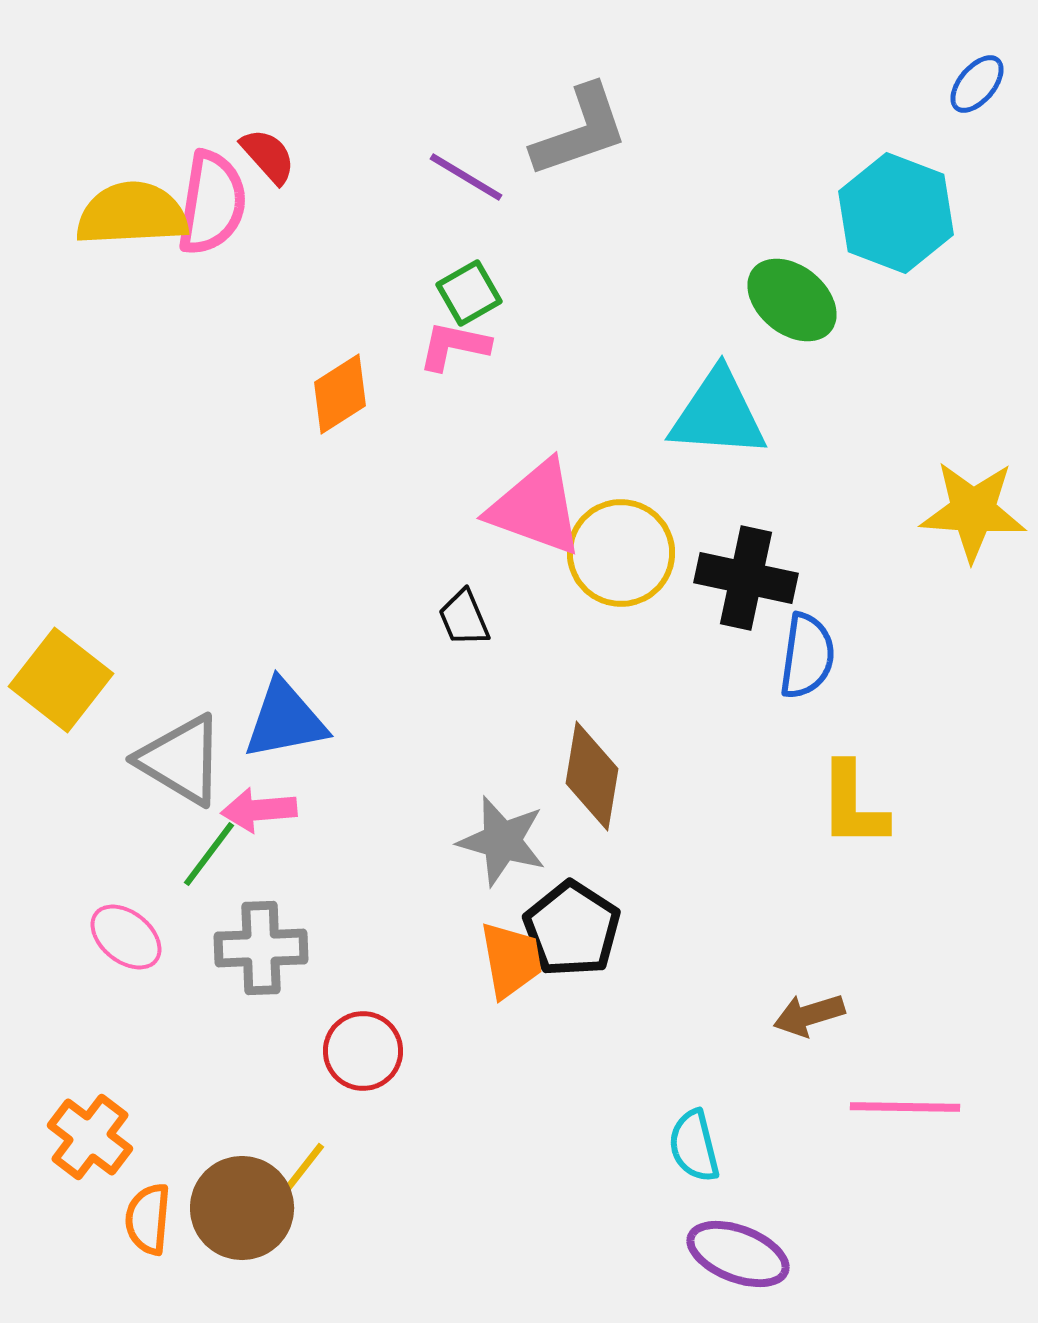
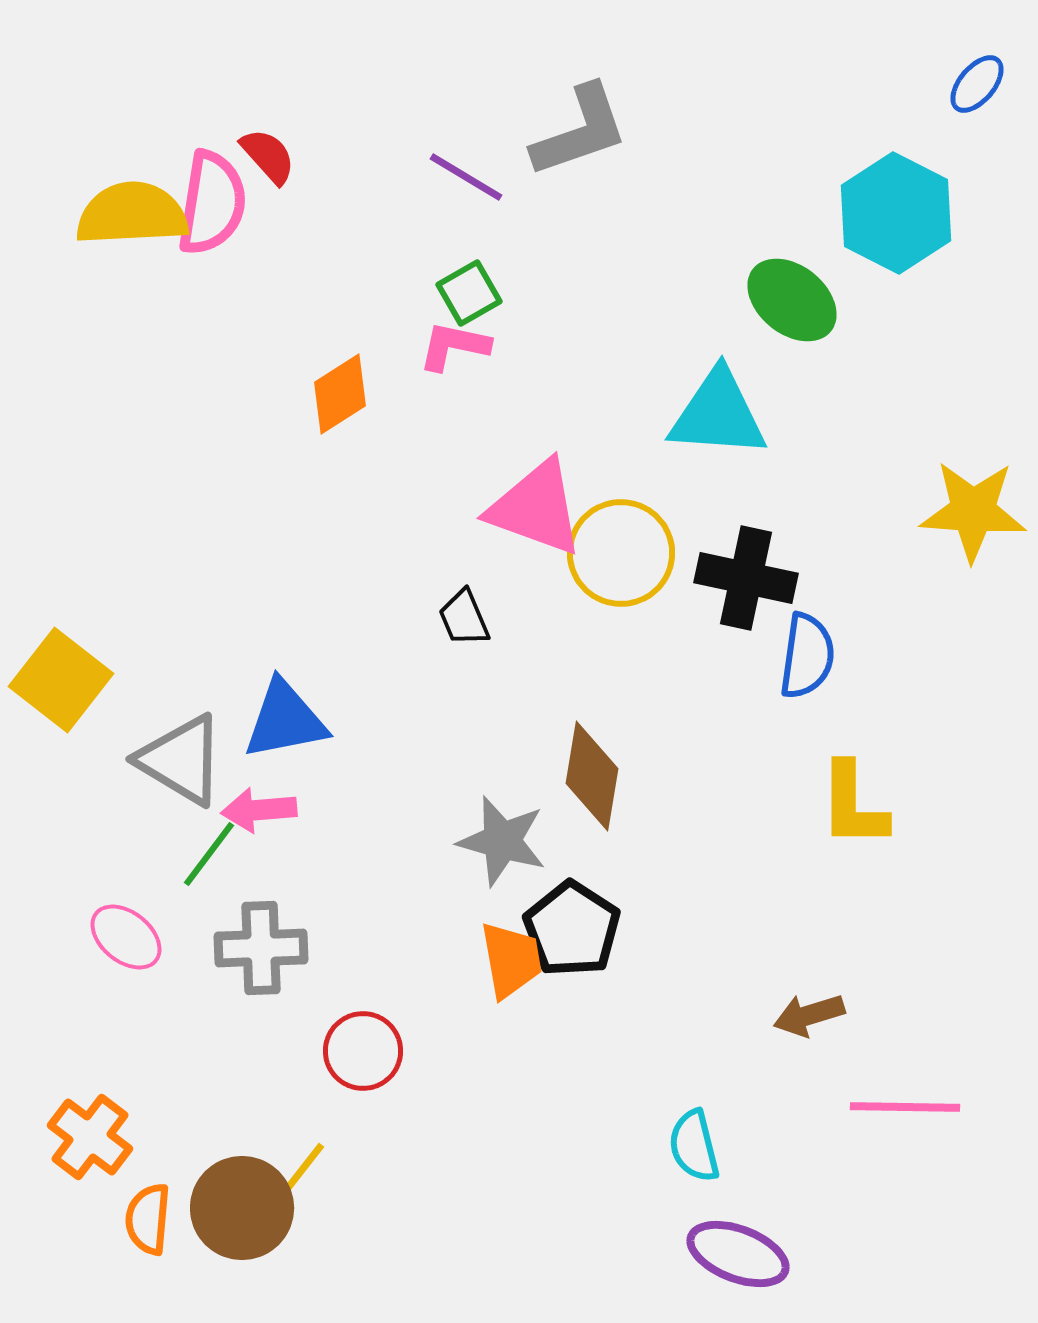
cyan hexagon: rotated 6 degrees clockwise
